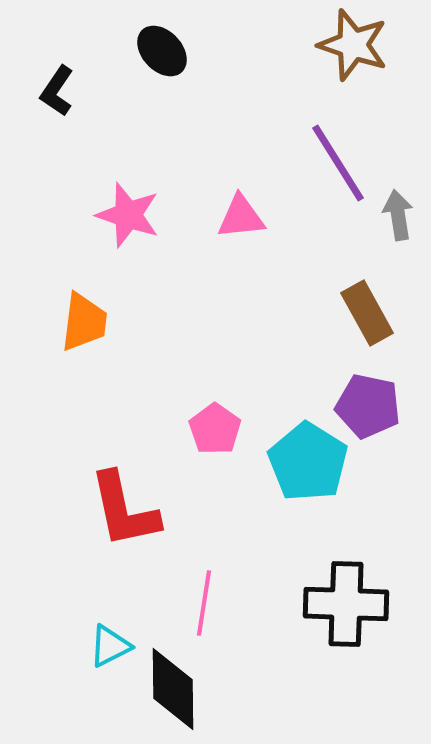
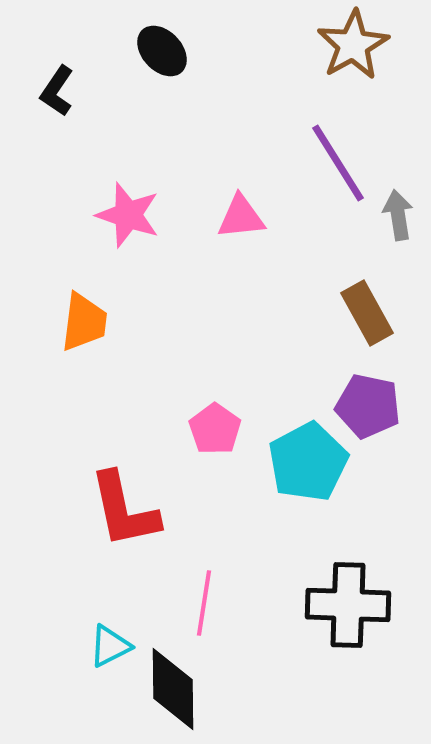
brown star: rotated 24 degrees clockwise
cyan pentagon: rotated 12 degrees clockwise
black cross: moved 2 px right, 1 px down
